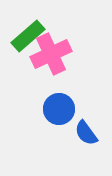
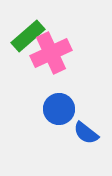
pink cross: moved 1 px up
blue semicircle: rotated 16 degrees counterclockwise
